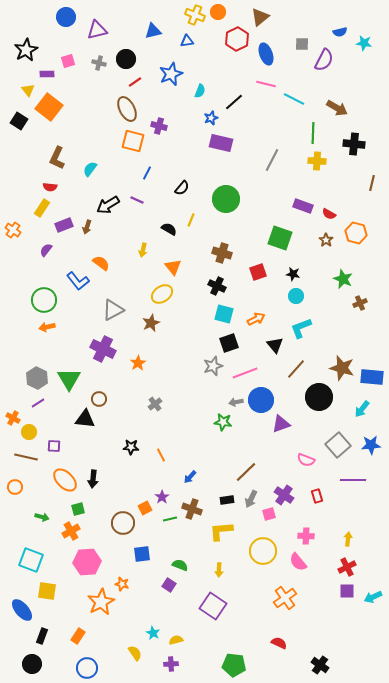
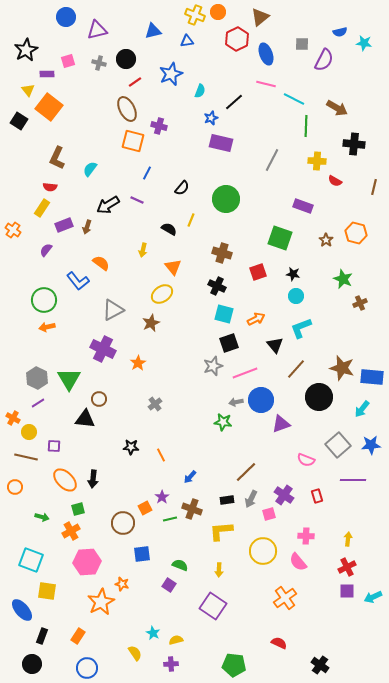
green line at (313, 133): moved 7 px left, 7 px up
brown line at (372, 183): moved 2 px right, 4 px down
red semicircle at (329, 214): moved 6 px right, 33 px up
